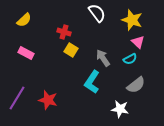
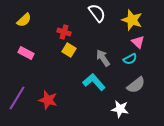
yellow square: moved 2 px left
cyan L-shape: moved 2 px right; rotated 105 degrees clockwise
